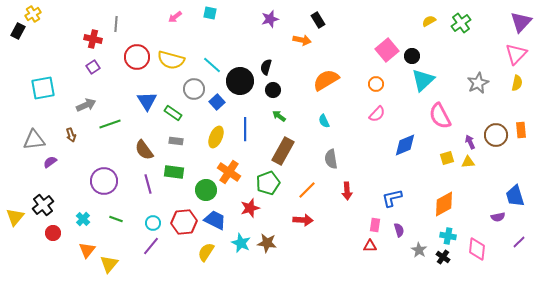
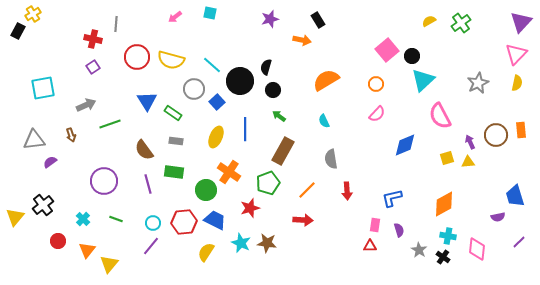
red circle at (53, 233): moved 5 px right, 8 px down
